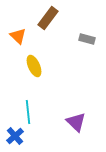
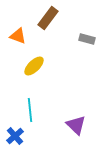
orange triangle: rotated 24 degrees counterclockwise
yellow ellipse: rotated 70 degrees clockwise
cyan line: moved 2 px right, 2 px up
purple triangle: moved 3 px down
